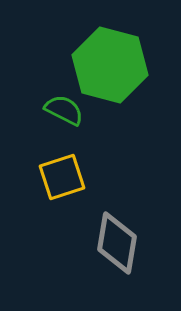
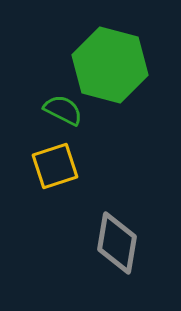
green semicircle: moved 1 px left
yellow square: moved 7 px left, 11 px up
